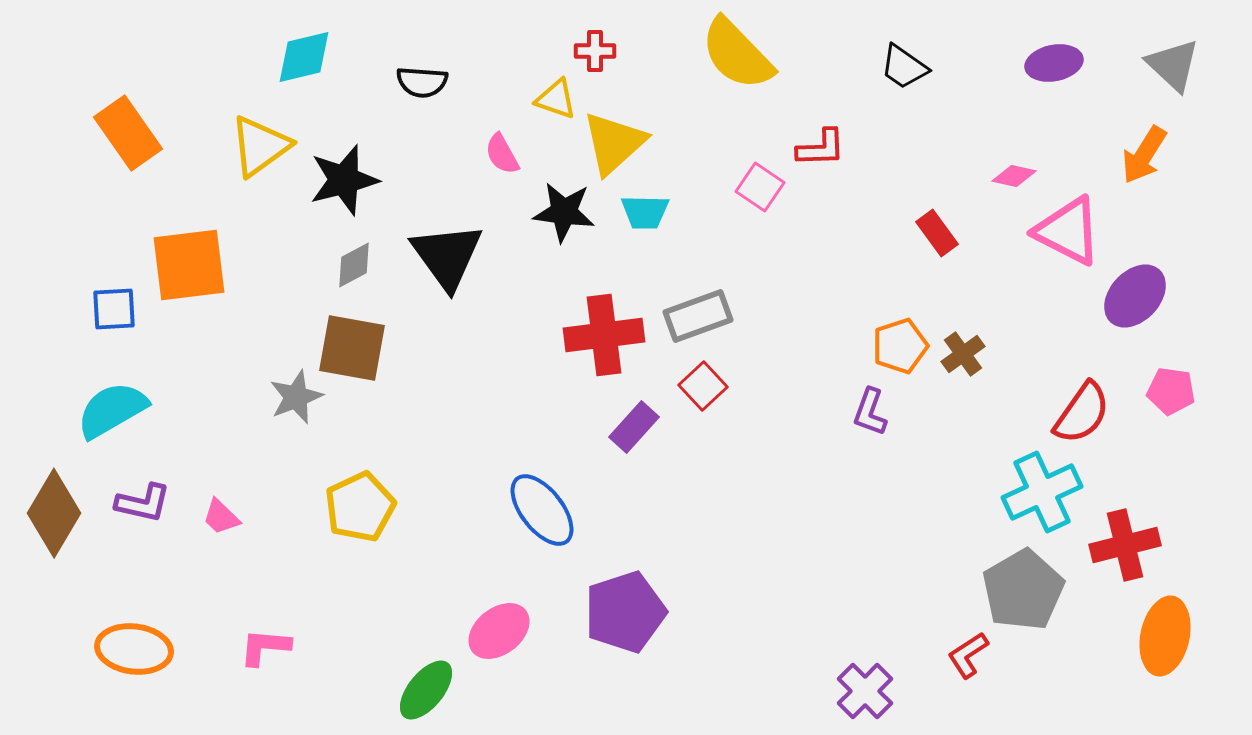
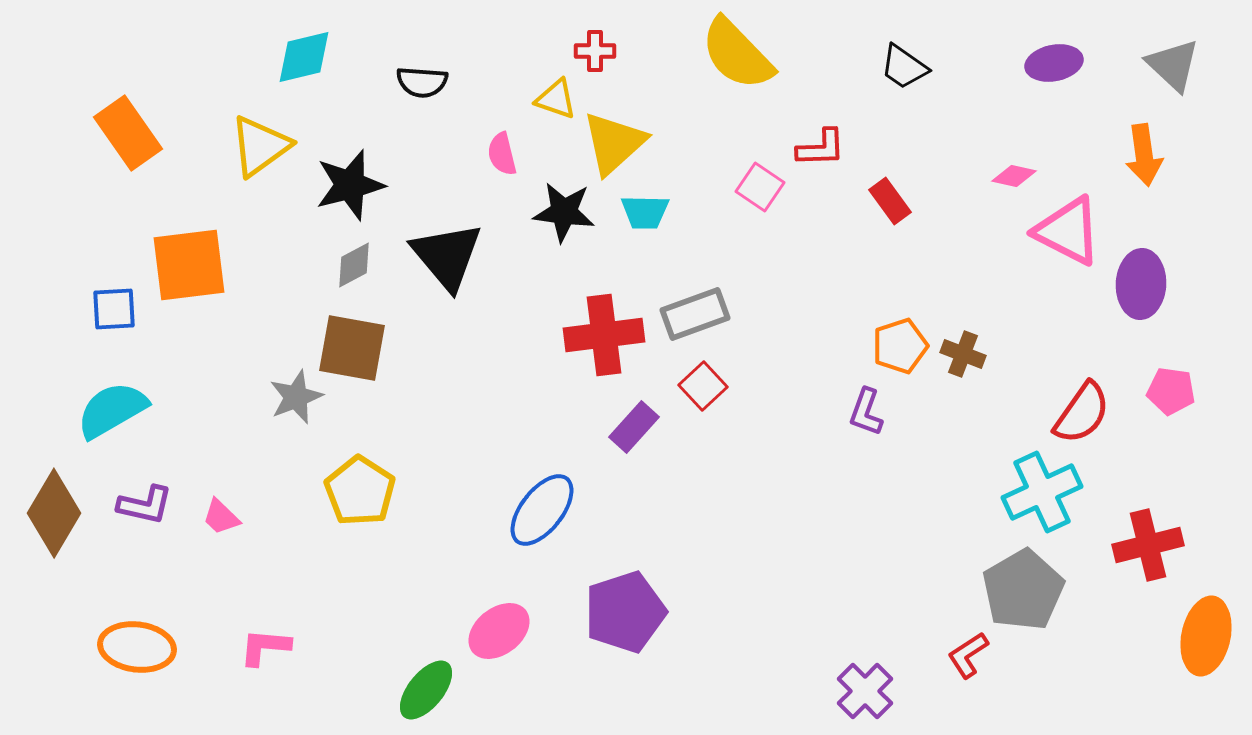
pink semicircle at (502, 154): rotated 15 degrees clockwise
orange arrow at (1144, 155): rotated 40 degrees counterclockwise
black star at (344, 180): moved 6 px right, 5 px down
red rectangle at (937, 233): moved 47 px left, 32 px up
black triangle at (447, 256): rotated 4 degrees counterclockwise
purple ellipse at (1135, 296): moved 6 px right, 12 px up; rotated 40 degrees counterclockwise
gray rectangle at (698, 316): moved 3 px left, 2 px up
brown cross at (963, 354): rotated 33 degrees counterclockwise
purple L-shape at (870, 412): moved 4 px left
purple L-shape at (143, 503): moved 2 px right, 2 px down
yellow pentagon at (360, 507): moved 16 px up; rotated 14 degrees counterclockwise
blue ellipse at (542, 510): rotated 76 degrees clockwise
red cross at (1125, 545): moved 23 px right
orange ellipse at (1165, 636): moved 41 px right
orange ellipse at (134, 649): moved 3 px right, 2 px up
